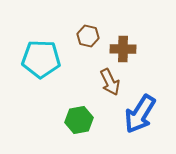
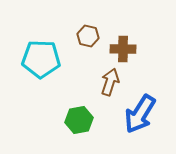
brown arrow: rotated 136 degrees counterclockwise
